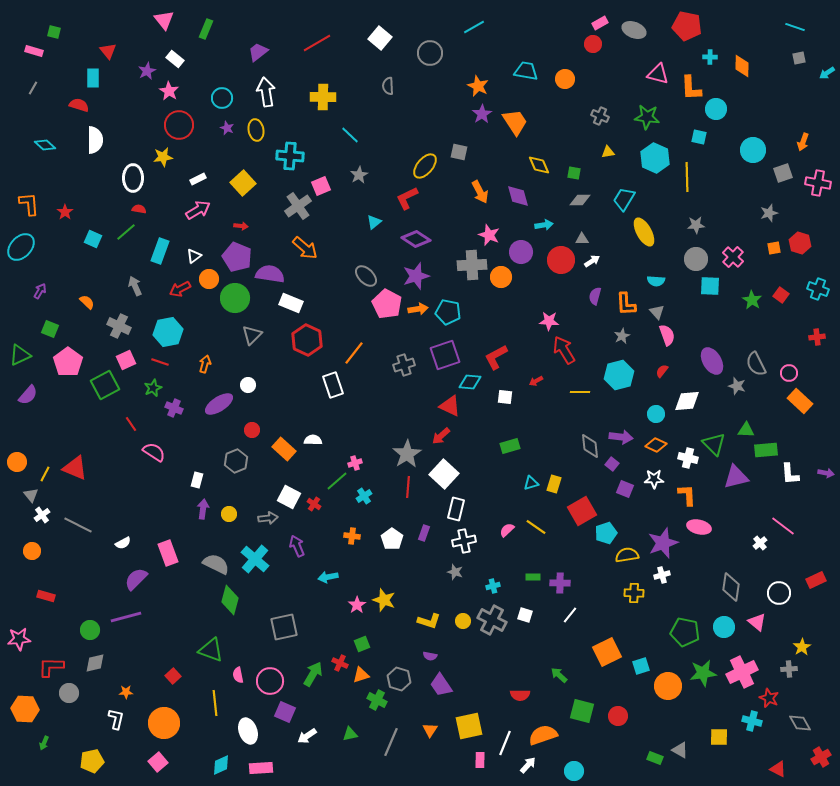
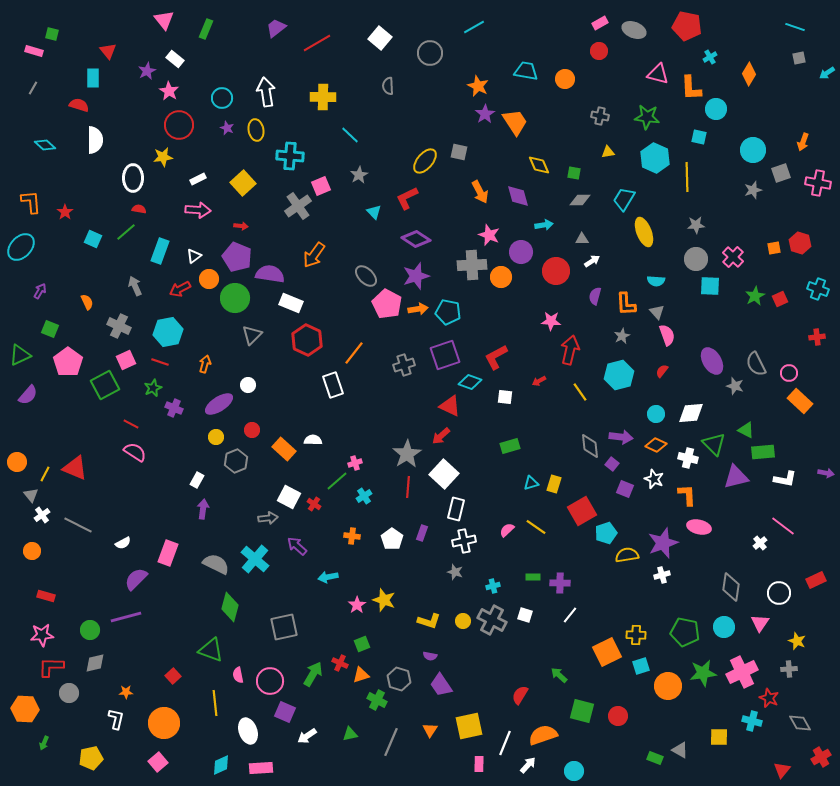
green square at (54, 32): moved 2 px left, 2 px down
red circle at (593, 44): moved 6 px right, 7 px down
purple trapezoid at (258, 52): moved 18 px right, 24 px up
cyan cross at (710, 57): rotated 32 degrees counterclockwise
orange diamond at (742, 66): moved 7 px right, 8 px down; rotated 30 degrees clockwise
purple star at (482, 114): moved 3 px right
gray cross at (600, 116): rotated 12 degrees counterclockwise
yellow ellipse at (425, 166): moved 5 px up
gray square at (783, 173): moved 2 px left
orange L-shape at (29, 204): moved 2 px right, 2 px up
pink arrow at (198, 210): rotated 35 degrees clockwise
gray star at (769, 213): moved 16 px left, 23 px up
cyan triangle at (374, 222): moved 10 px up; rotated 35 degrees counterclockwise
yellow ellipse at (644, 232): rotated 8 degrees clockwise
orange arrow at (305, 248): moved 9 px right, 7 px down; rotated 84 degrees clockwise
red circle at (561, 260): moved 5 px left, 11 px down
red square at (781, 295): moved 1 px left, 4 px down; rotated 28 degrees clockwise
green star at (752, 300): moved 3 px right, 4 px up; rotated 12 degrees clockwise
orange semicircle at (87, 302): rotated 21 degrees clockwise
pink star at (549, 321): moved 2 px right
red arrow at (564, 350): moved 6 px right; rotated 44 degrees clockwise
red arrow at (536, 381): moved 3 px right
cyan diamond at (470, 382): rotated 15 degrees clockwise
gray star at (737, 386): moved 2 px left
yellow line at (580, 392): rotated 54 degrees clockwise
white diamond at (687, 401): moved 4 px right, 12 px down
red line at (131, 424): rotated 28 degrees counterclockwise
green triangle at (746, 430): rotated 24 degrees clockwise
green rectangle at (766, 450): moved 3 px left, 2 px down
pink semicircle at (154, 452): moved 19 px left
white L-shape at (790, 474): moved 5 px left, 5 px down; rotated 75 degrees counterclockwise
white star at (654, 479): rotated 24 degrees clockwise
white rectangle at (197, 480): rotated 14 degrees clockwise
yellow circle at (229, 514): moved 13 px left, 77 px up
purple rectangle at (424, 533): moved 2 px left
purple arrow at (297, 546): rotated 25 degrees counterclockwise
pink rectangle at (168, 553): rotated 40 degrees clockwise
yellow cross at (634, 593): moved 2 px right, 42 px down
green diamond at (230, 600): moved 7 px down
pink triangle at (757, 622): moved 3 px right, 1 px down; rotated 24 degrees clockwise
pink star at (19, 639): moved 23 px right, 4 px up
yellow star at (802, 647): moved 5 px left, 6 px up; rotated 18 degrees counterclockwise
red semicircle at (520, 695): rotated 120 degrees clockwise
pink rectangle at (480, 760): moved 1 px left, 4 px down
yellow pentagon at (92, 761): moved 1 px left, 3 px up
red triangle at (778, 769): moved 4 px right, 1 px down; rotated 42 degrees clockwise
